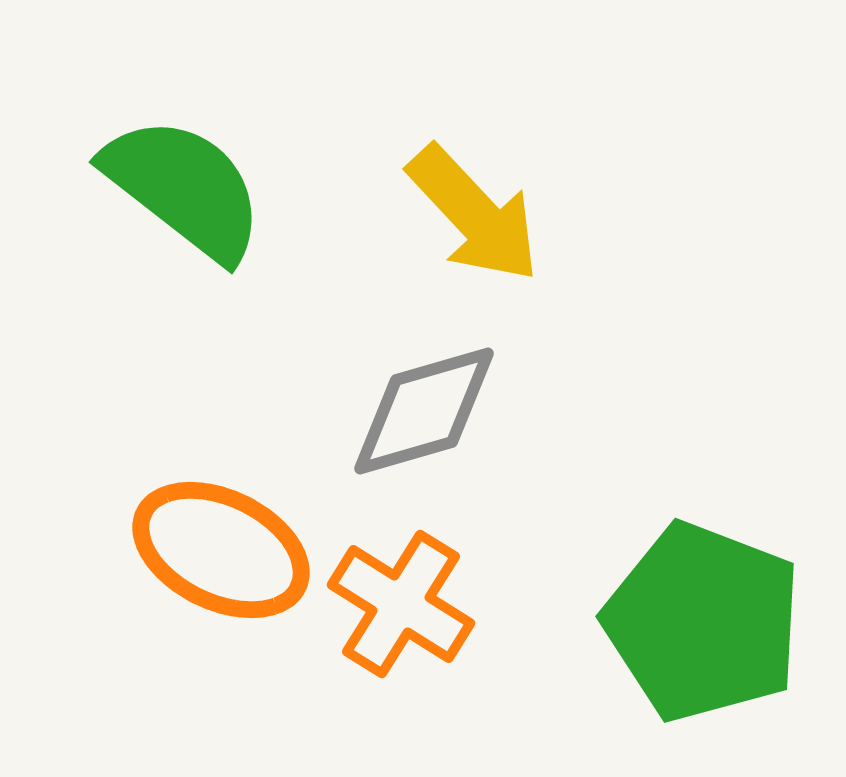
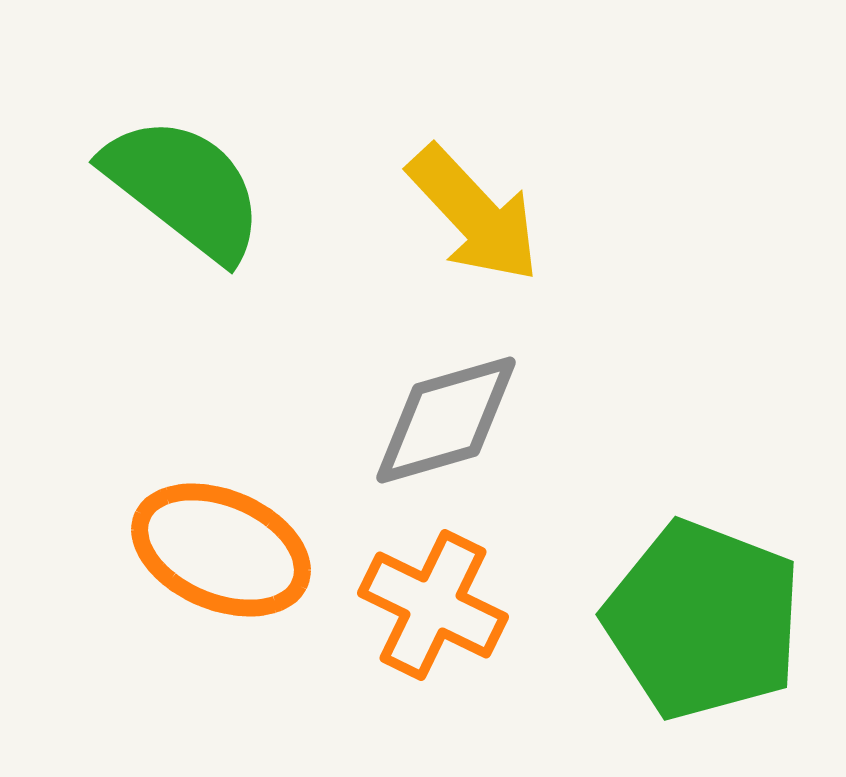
gray diamond: moved 22 px right, 9 px down
orange ellipse: rotated 3 degrees counterclockwise
orange cross: moved 32 px right, 1 px down; rotated 6 degrees counterclockwise
green pentagon: moved 2 px up
